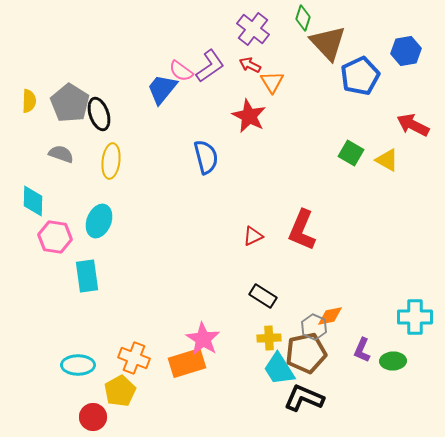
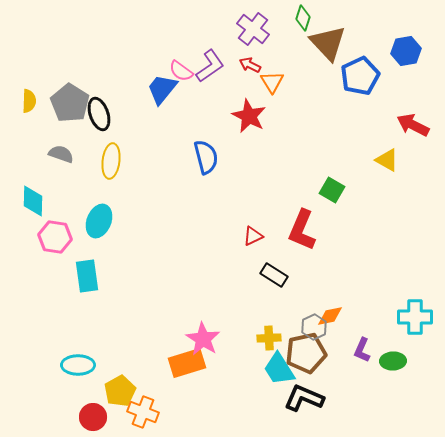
green square at (351, 153): moved 19 px left, 37 px down
black rectangle at (263, 296): moved 11 px right, 21 px up
gray hexagon at (314, 327): rotated 10 degrees clockwise
orange cross at (134, 358): moved 9 px right, 54 px down
